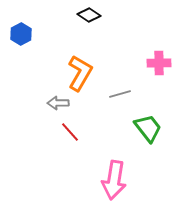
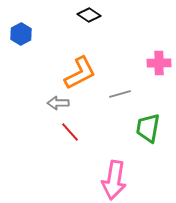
orange L-shape: rotated 33 degrees clockwise
green trapezoid: rotated 132 degrees counterclockwise
